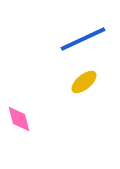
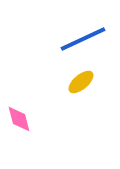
yellow ellipse: moved 3 px left
